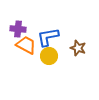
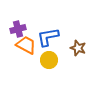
purple cross: rotated 21 degrees counterclockwise
yellow circle: moved 4 px down
